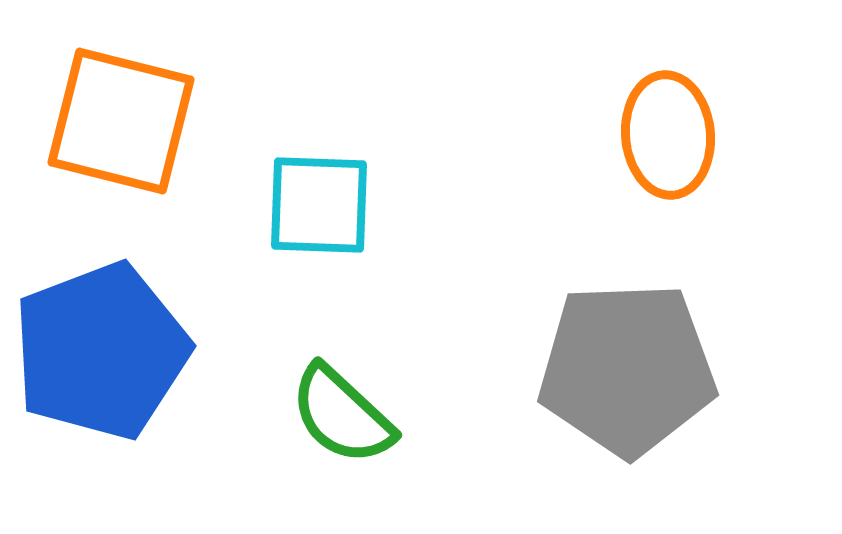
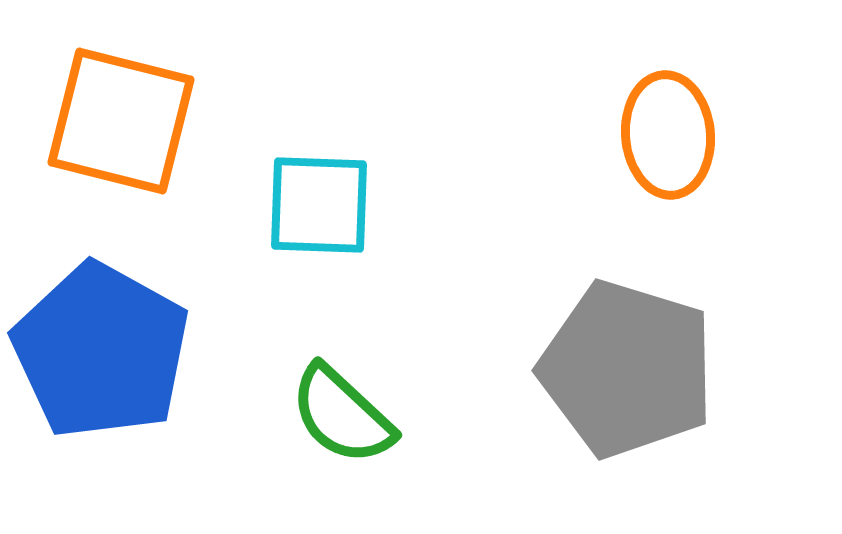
blue pentagon: rotated 22 degrees counterclockwise
gray pentagon: rotated 19 degrees clockwise
